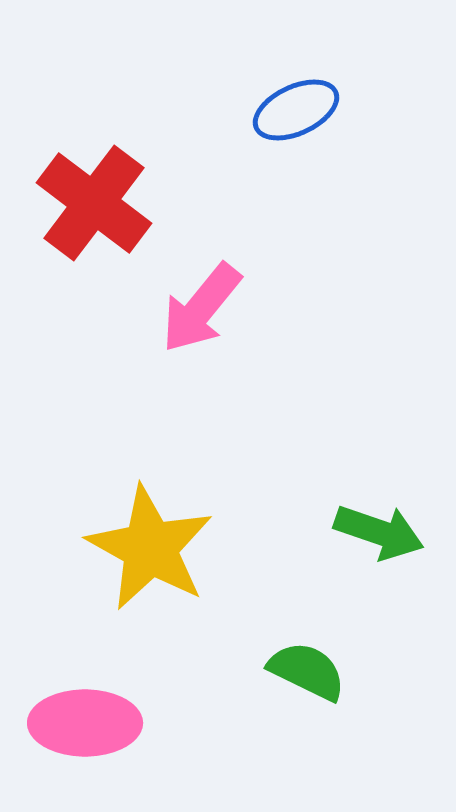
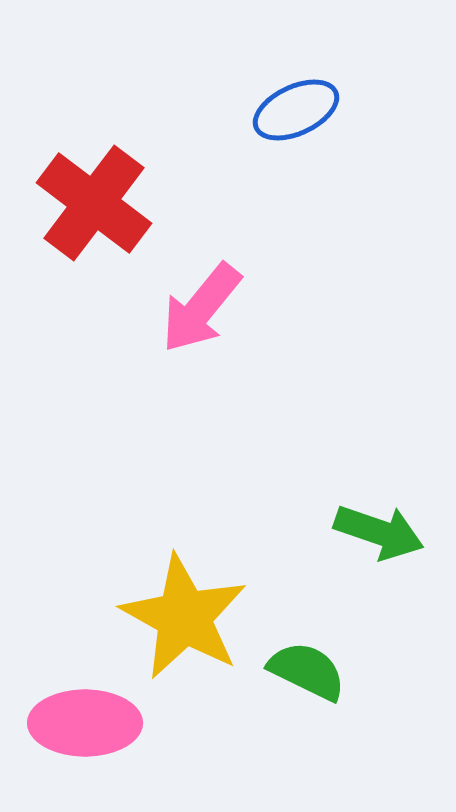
yellow star: moved 34 px right, 69 px down
